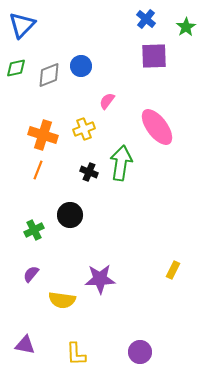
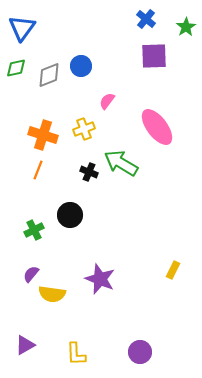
blue triangle: moved 3 px down; rotated 8 degrees counterclockwise
green arrow: rotated 68 degrees counterclockwise
purple star: rotated 24 degrees clockwise
yellow semicircle: moved 10 px left, 6 px up
purple triangle: rotated 40 degrees counterclockwise
